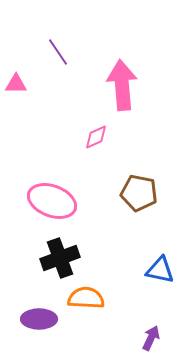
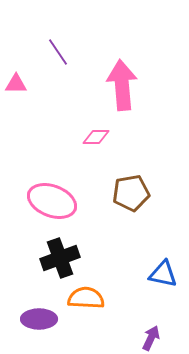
pink diamond: rotated 24 degrees clockwise
brown pentagon: moved 8 px left; rotated 21 degrees counterclockwise
blue triangle: moved 3 px right, 4 px down
